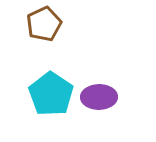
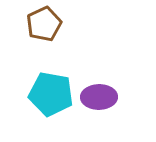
cyan pentagon: rotated 24 degrees counterclockwise
